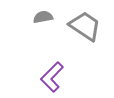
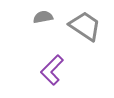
purple L-shape: moved 7 px up
